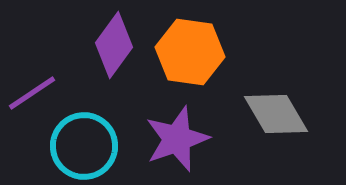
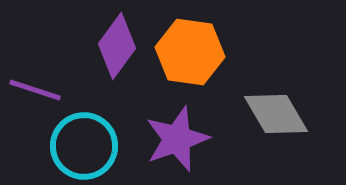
purple diamond: moved 3 px right, 1 px down
purple line: moved 3 px right, 3 px up; rotated 52 degrees clockwise
